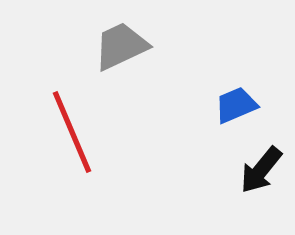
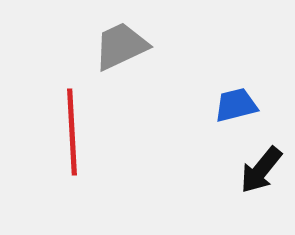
blue trapezoid: rotated 9 degrees clockwise
red line: rotated 20 degrees clockwise
